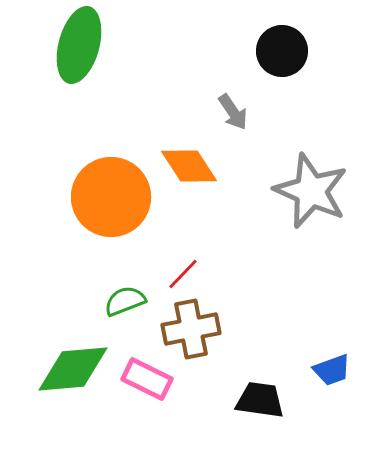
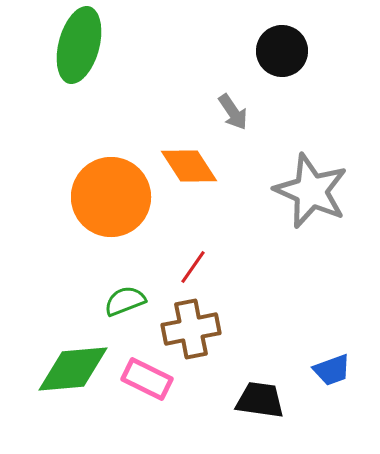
red line: moved 10 px right, 7 px up; rotated 9 degrees counterclockwise
